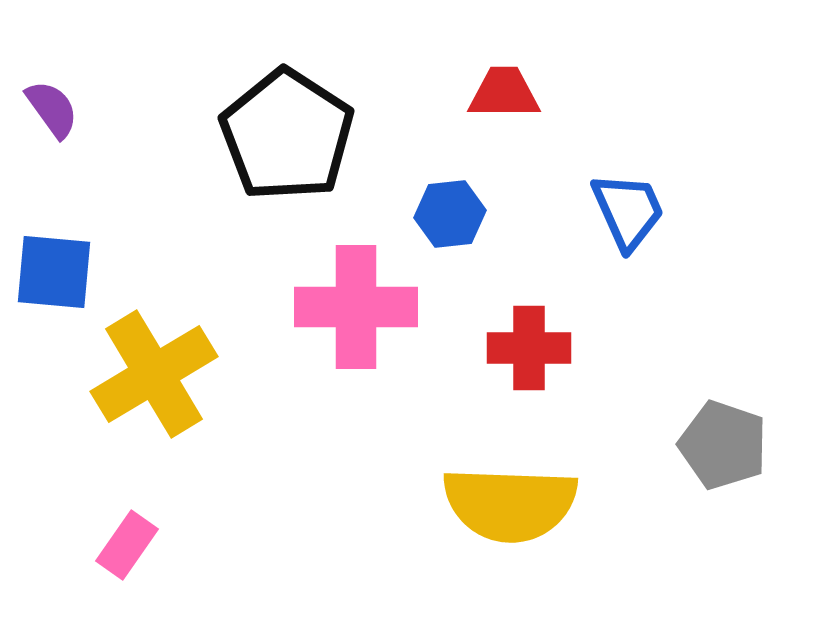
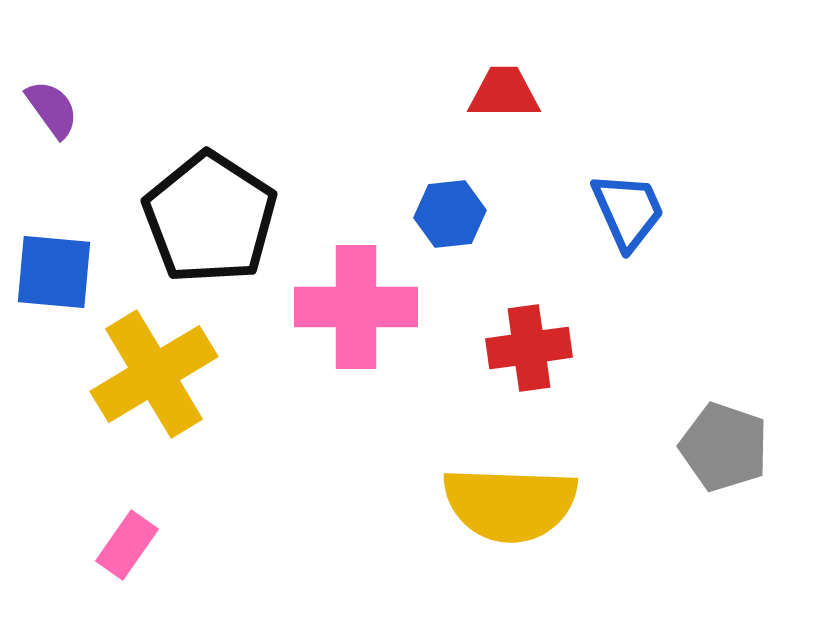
black pentagon: moved 77 px left, 83 px down
red cross: rotated 8 degrees counterclockwise
gray pentagon: moved 1 px right, 2 px down
